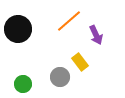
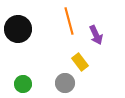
orange line: rotated 64 degrees counterclockwise
gray circle: moved 5 px right, 6 px down
